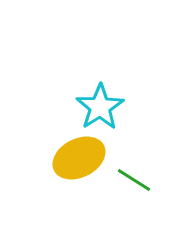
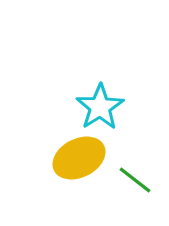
green line: moved 1 px right; rotated 6 degrees clockwise
